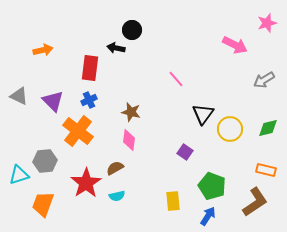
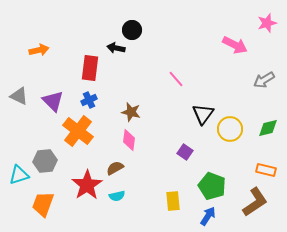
orange arrow: moved 4 px left
red star: moved 1 px right, 2 px down
